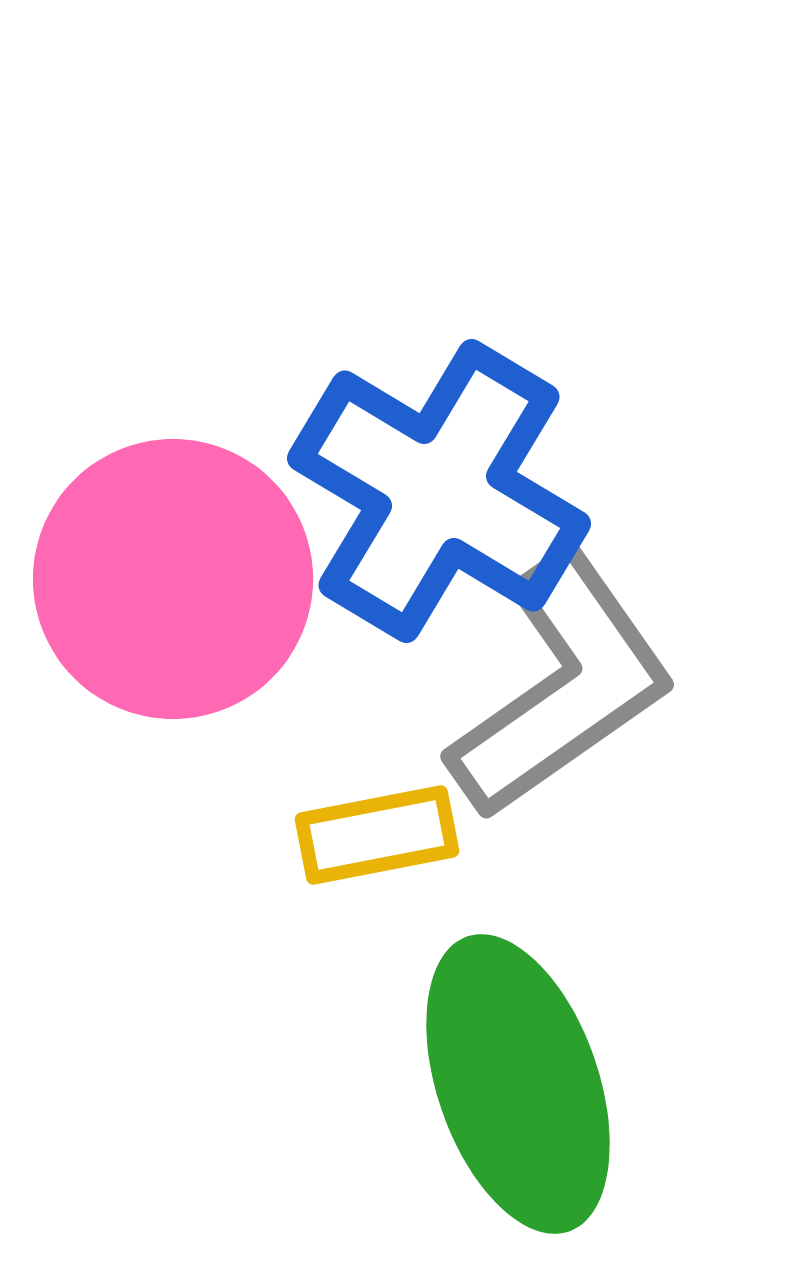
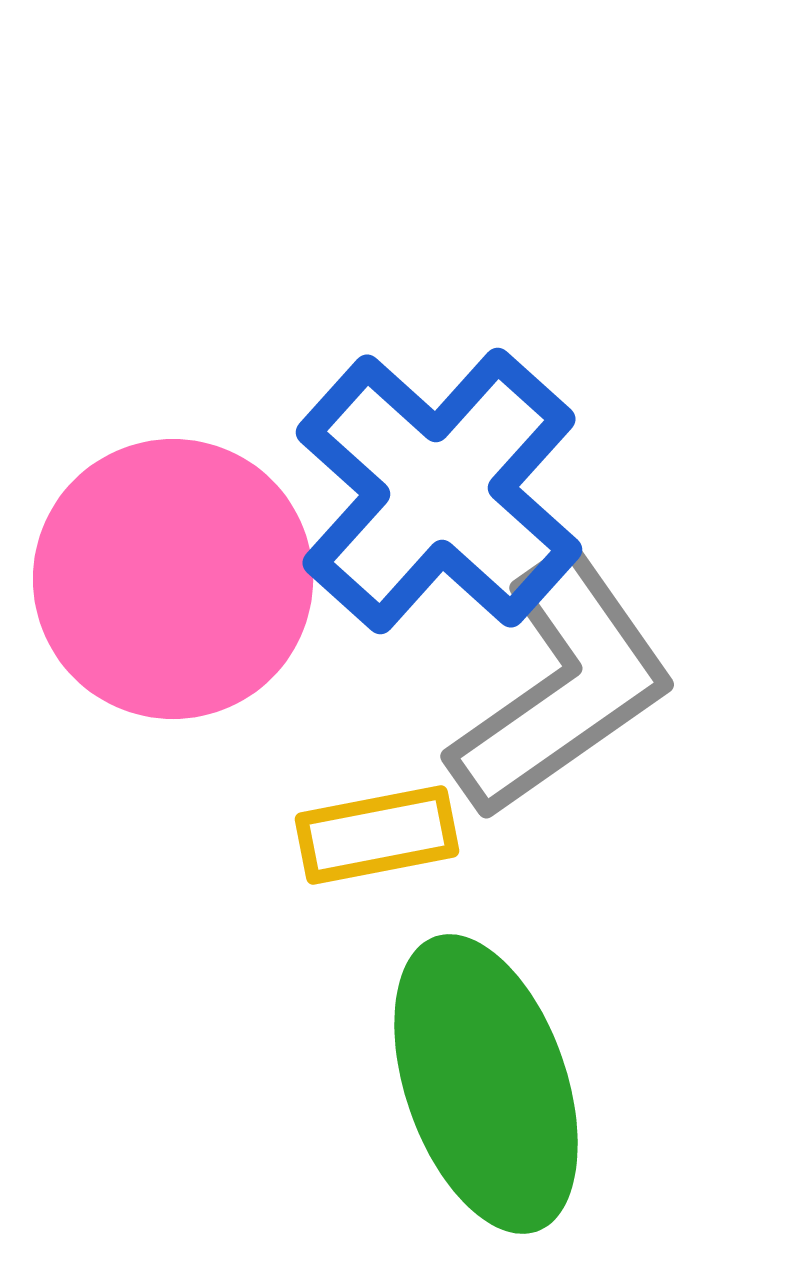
blue cross: rotated 11 degrees clockwise
green ellipse: moved 32 px left
